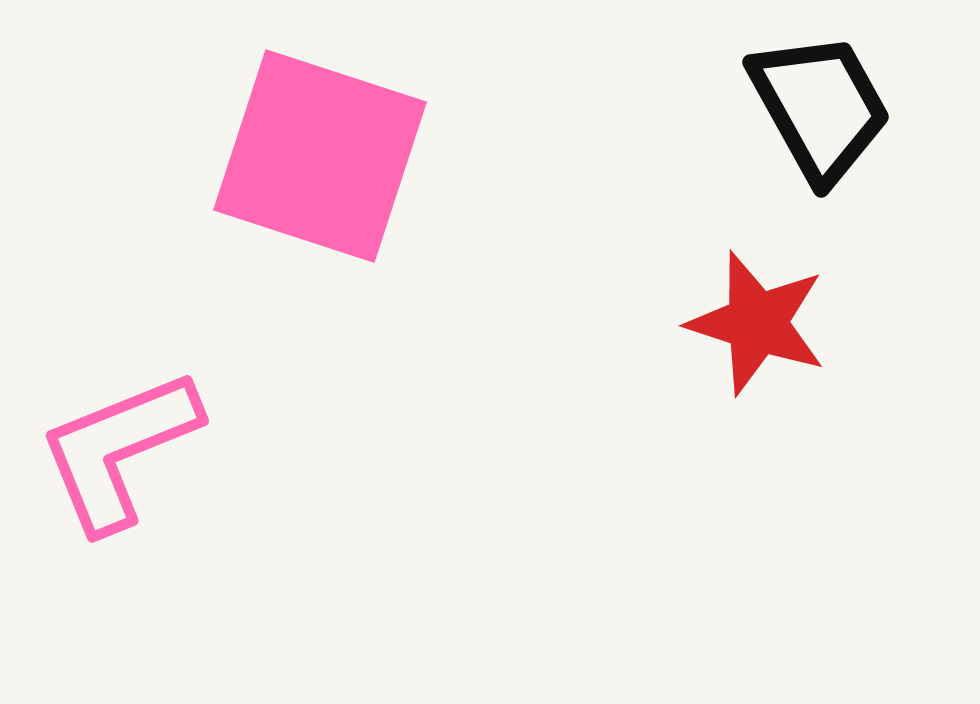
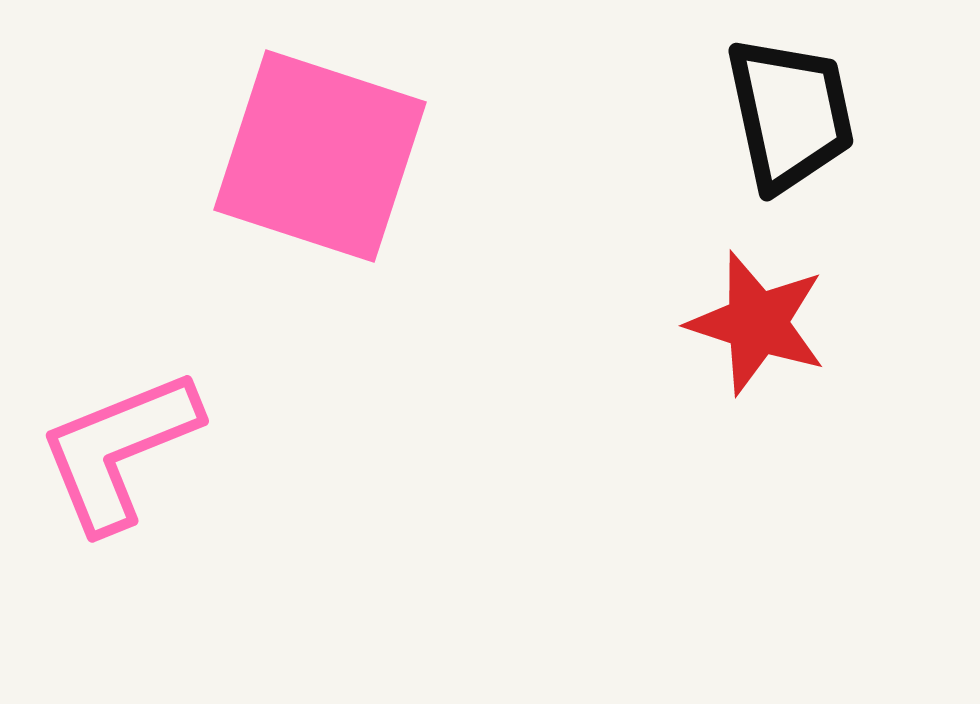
black trapezoid: moved 30 px left, 7 px down; rotated 17 degrees clockwise
